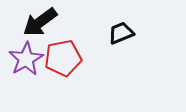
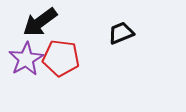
red pentagon: moved 2 px left; rotated 18 degrees clockwise
